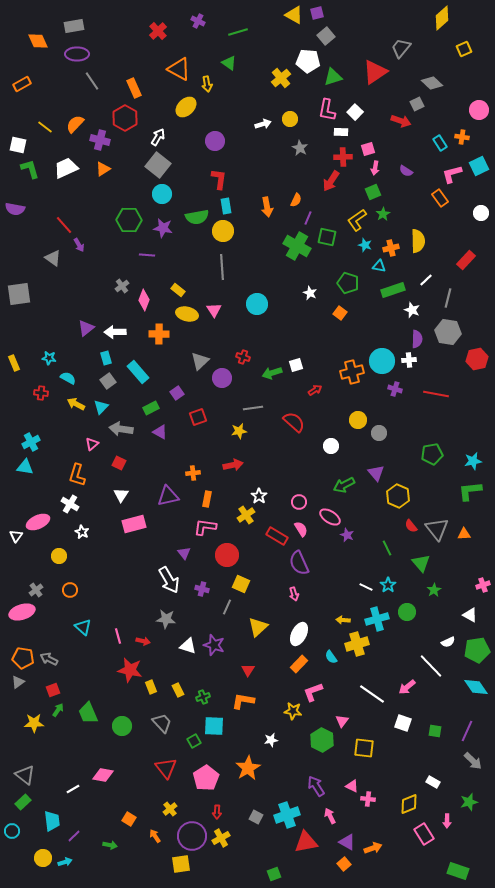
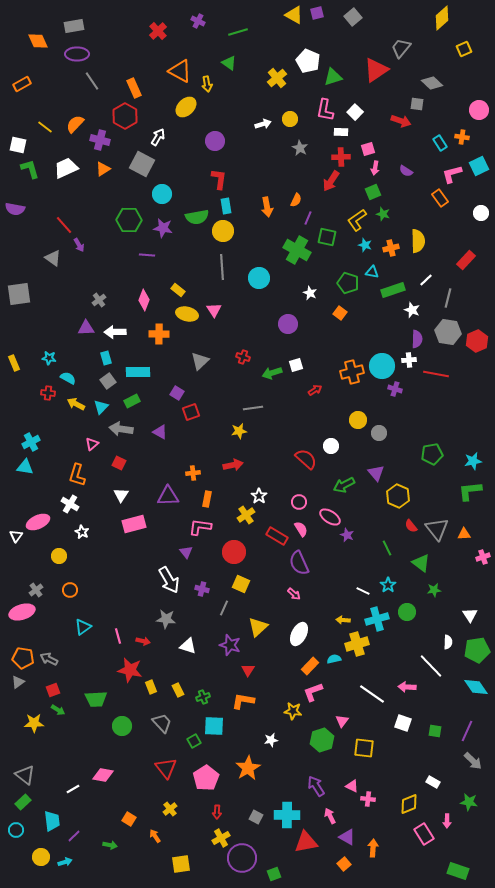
gray square at (326, 36): moved 27 px right, 19 px up
white pentagon at (308, 61): rotated 20 degrees clockwise
orange triangle at (179, 69): moved 1 px right, 2 px down
red triangle at (375, 72): moved 1 px right, 2 px up
yellow cross at (281, 78): moved 4 px left
gray square at (417, 104): rotated 32 degrees clockwise
pink L-shape at (327, 110): moved 2 px left
red hexagon at (125, 118): moved 2 px up
red cross at (343, 157): moved 2 px left
gray square at (158, 165): moved 16 px left, 1 px up; rotated 10 degrees counterclockwise
green star at (383, 214): rotated 24 degrees counterclockwise
green cross at (297, 246): moved 4 px down
cyan triangle at (379, 266): moved 7 px left, 6 px down
gray cross at (122, 286): moved 23 px left, 14 px down
cyan circle at (257, 304): moved 2 px right, 26 px up
purple triangle at (86, 328): rotated 36 degrees clockwise
red hexagon at (477, 359): moved 18 px up; rotated 10 degrees counterclockwise
cyan circle at (382, 361): moved 5 px down
cyan rectangle at (138, 372): rotated 50 degrees counterclockwise
purple circle at (222, 378): moved 66 px right, 54 px up
red cross at (41, 393): moved 7 px right
purple square at (177, 393): rotated 24 degrees counterclockwise
red line at (436, 394): moved 20 px up
green rectangle at (151, 408): moved 19 px left, 7 px up
red square at (198, 417): moved 7 px left, 5 px up
red semicircle at (294, 422): moved 12 px right, 37 px down
purple triangle at (168, 496): rotated 10 degrees clockwise
pink L-shape at (205, 527): moved 5 px left
purple triangle at (184, 553): moved 2 px right, 1 px up
red circle at (227, 555): moved 7 px right, 3 px up
green triangle at (421, 563): rotated 12 degrees counterclockwise
pink cross at (483, 585): moved 28 px up
white line at (366, 587): moved 3 px left, 4 px down
green star at (434, 590): rotated 24 degrees clockwise
pink arrow at (294, 594): rotated 32 degrees counterclockwise
gray line at (227, 607): moved 3 px left, 1 px down
white triangle at (470, 615): rotated 28 degrees clockwise
cyan triangle at (83, 627): rotated 42 degrees clockwise
white semicircle at (448, 642): rotated 64 degrees counterclockwise
purple star at (214, 645): moved 16 px right
cyan semicircle at (331, 657): moved 3 px right, 2 px down; rotated 112 degrees clockwise
orange rectangle at (299, 664): moved 11 px right, 2 px down
pink arrow at (407, 687): rotated 42 degrees clockwise
green arrow at (58, 710): rotated 88 degrees clockwise
green trapezoid at (88, 713): moved 8 px right, 14 px up; rotated 70 degrees counterclockwise
green hexagon at (322, 740): rotated 15 degrees clockwise
green star at (469, 802): rotated 24 degrees clockwise
cyan cross at (287, 815): rotated 20 degrees clockwise
cyan circle at (12, 831): moved 4 px right, 1 px up
purple circle at (192, 836): moved 50 px right, 22 px down
purple triangle at (347, 842): moved 5 px up
orange arrow at (373, 848): rotated 66 degrees counterclockwise
yellow circle at (43, 858): moved 2 px left, 1 px up
